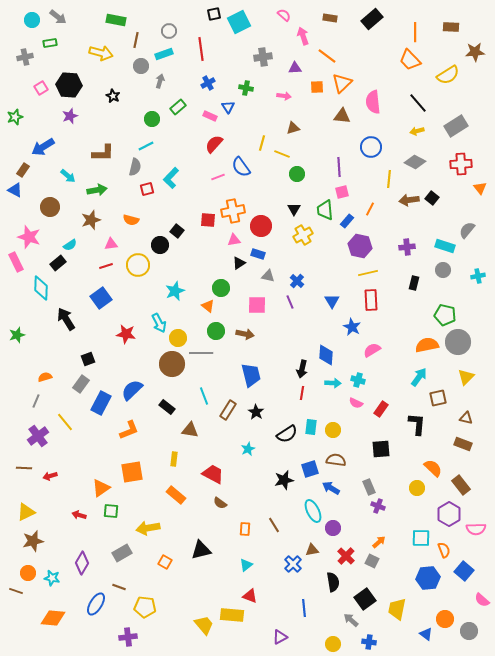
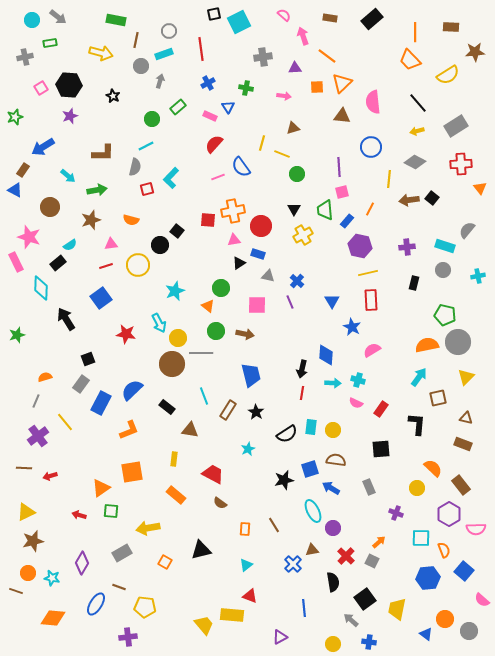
purple cross at (378, 506): moved 18 px right, 7 px down
